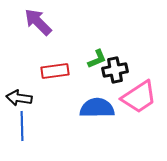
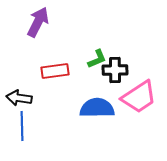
purple arrow: rotated 72 degrees clockwise
black cross: rotated 10 degrees clockwise
